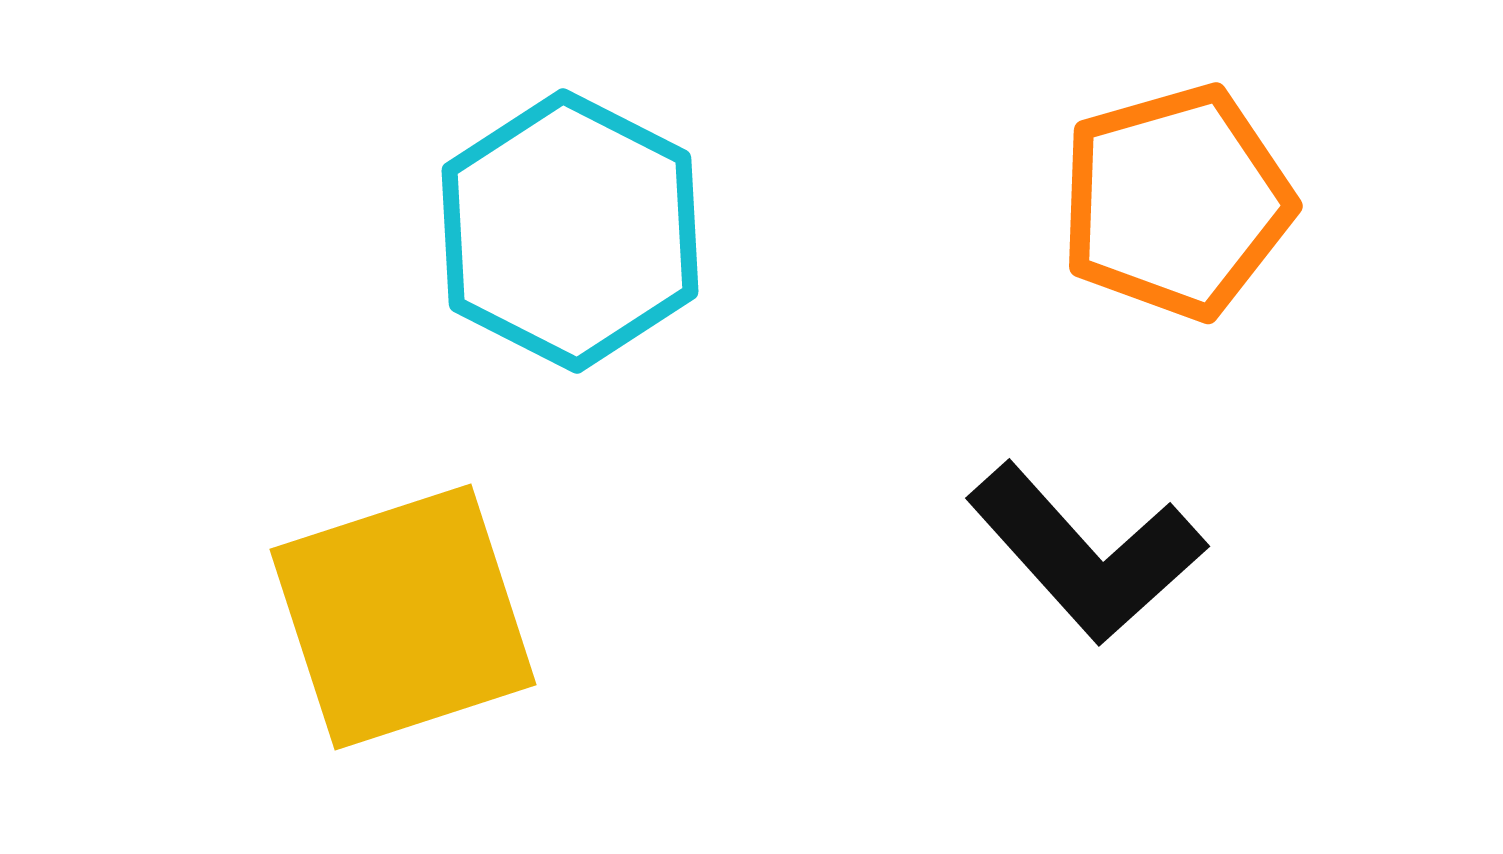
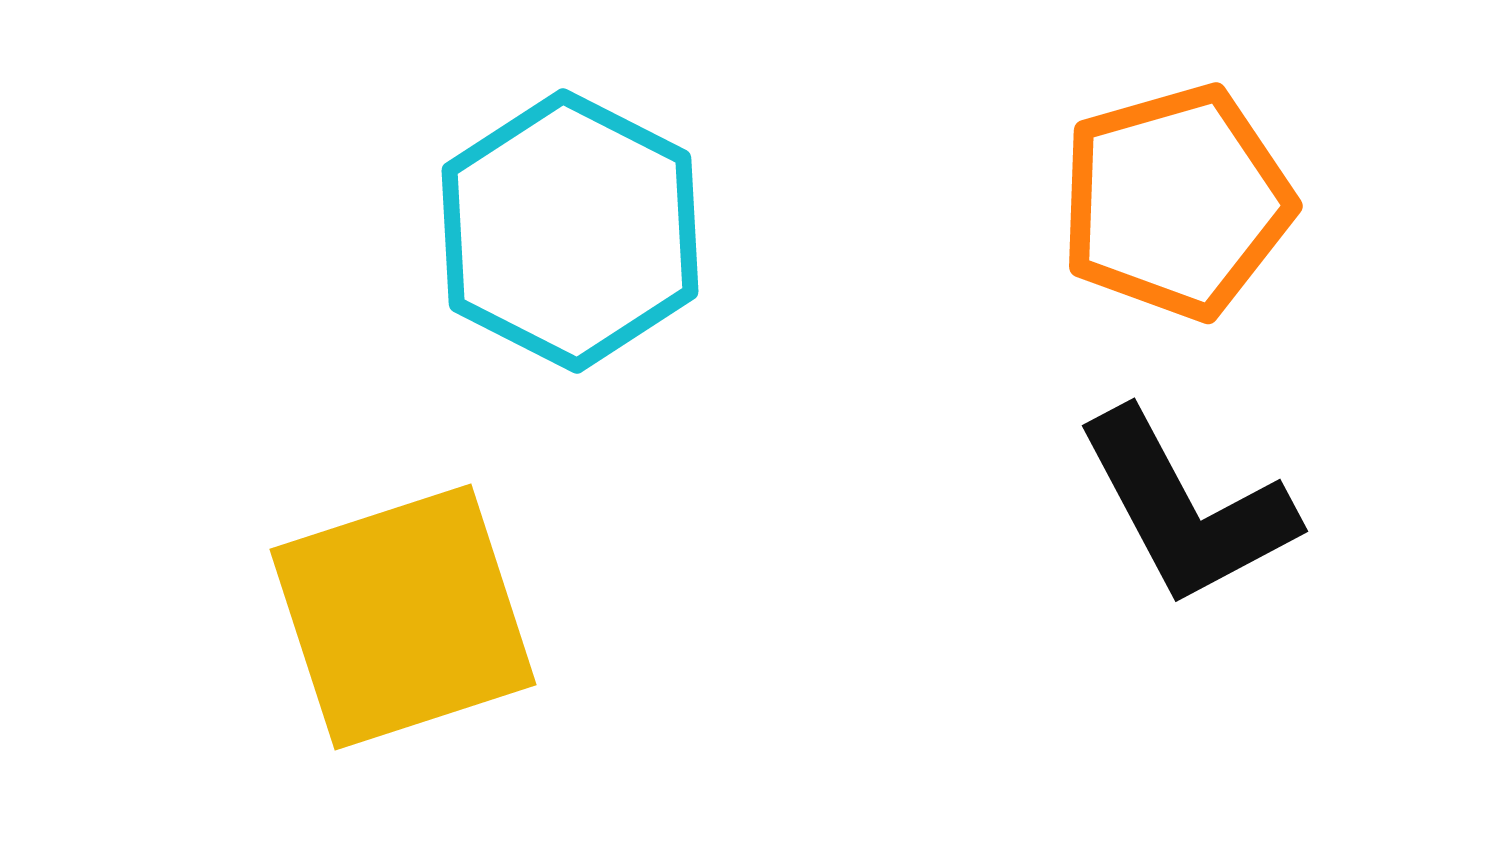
black L-shape: moved 100 px right, 45 px up; rotated 14 degrees clockwise
